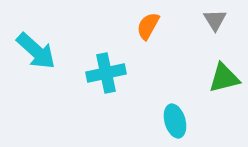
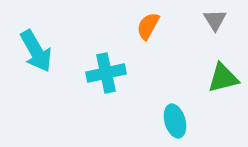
cyan arrow: rotated 18 degrees clockwise
green triangle: moved 1 px left
